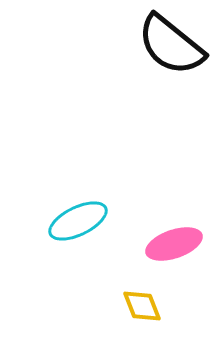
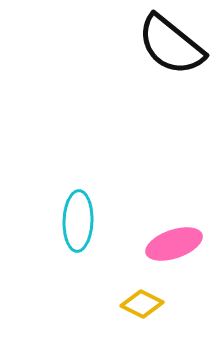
cyan ellipse: rotated 62 degrees counterclockwise
yellow diamond: moved 2 px up; rotated 42 degrees counterclockwise
